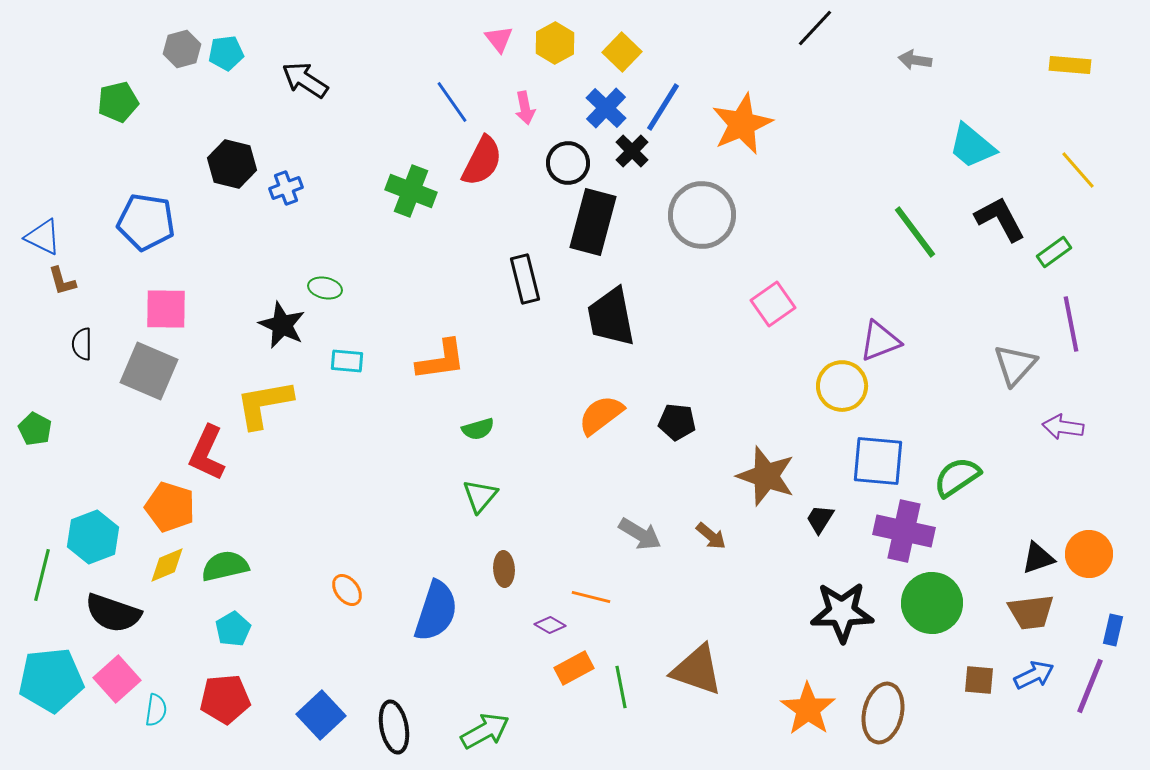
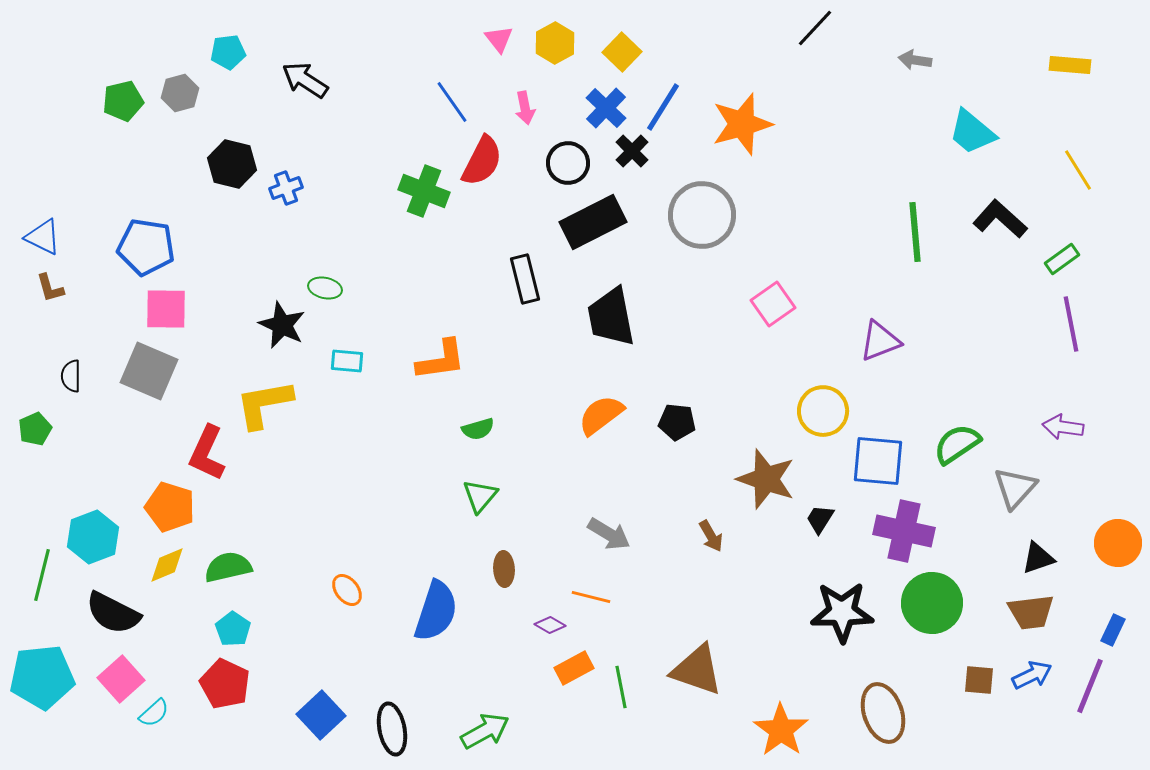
gray hexagon at (182, 49): moved 2 px left, 44 px down
cyan pentagon at (226, 53): moved 2 px right, 1 px up
green pentagon at (118, 102): moved 5 px right, 1 px up
orange star at (742, 124): rotated 8 degrees clockwise
cyan trapezoid at (972, 146): moved 14 px up
yellow line at (1078, 170): rotated 9 degrees clockwise
green cross at (411, 191): moved 13 px right
black L-shape at (1000, 219): rotated 20 degrees counterclockwise
blue pentagon at (146, 222): moved 25 px down
black rectangle at (593, 222): rotated 48 degrees clockwise
green line at (915, 232): rotated 32 degrees clockwise
green rectangle at (1054, 252): moved 8 px right, 7 px down
brown L-shape at (62, 281): moved 12 px left, 7 px down
black semicircle at (82, 344): moved 11 px left, 32 px down
gray triangle at (1015, 365): moved 123 px down
yellow circle at (842, 386): moved 19 px left, 25 px down
green pentagon at (35, 429): rotated 20 degrees clockwise
brown star at (766, 476): moved 3 px down
green semicircle at (957, 477): moved 33 px up
gray arrow at (640, 534): moved 31 px left
brown arrow at (711, 536): rotated 20 degrees clockwise
orange circle at (1089, 554): moved 29 px right, 11 px up
green semicircle at (225, 566): moved 3 px right, 1 px down
black semicircle at (113, 613): rotated 8 degrees clockwise
cyan pentagon at (233, 629): rotated 8 degrees counterclockwise
blue rectangle at (1113, 630): rotated 12 degrees clockwise
blue arrow at (1034, 675): moved 2 px left
pink square at (117, 679): moved 4 px right
cyan pentagon at (51, 680): moved 9 px left, 3 px up
red pentagon at (225, 699): moved 15 px up; rotated 30 degrees clockwise
orange star at (808, 709): moved 27 px left, 21 px down
cyan semicircle at (156, 710): moved 2 px left, 3 px down; rotated 40 degrees clockwise
brown ellipse at (883, 713): rotated 32 degrees counterclockwise
black ellipse at (394, 727): moved 2 px left, 2 px down
